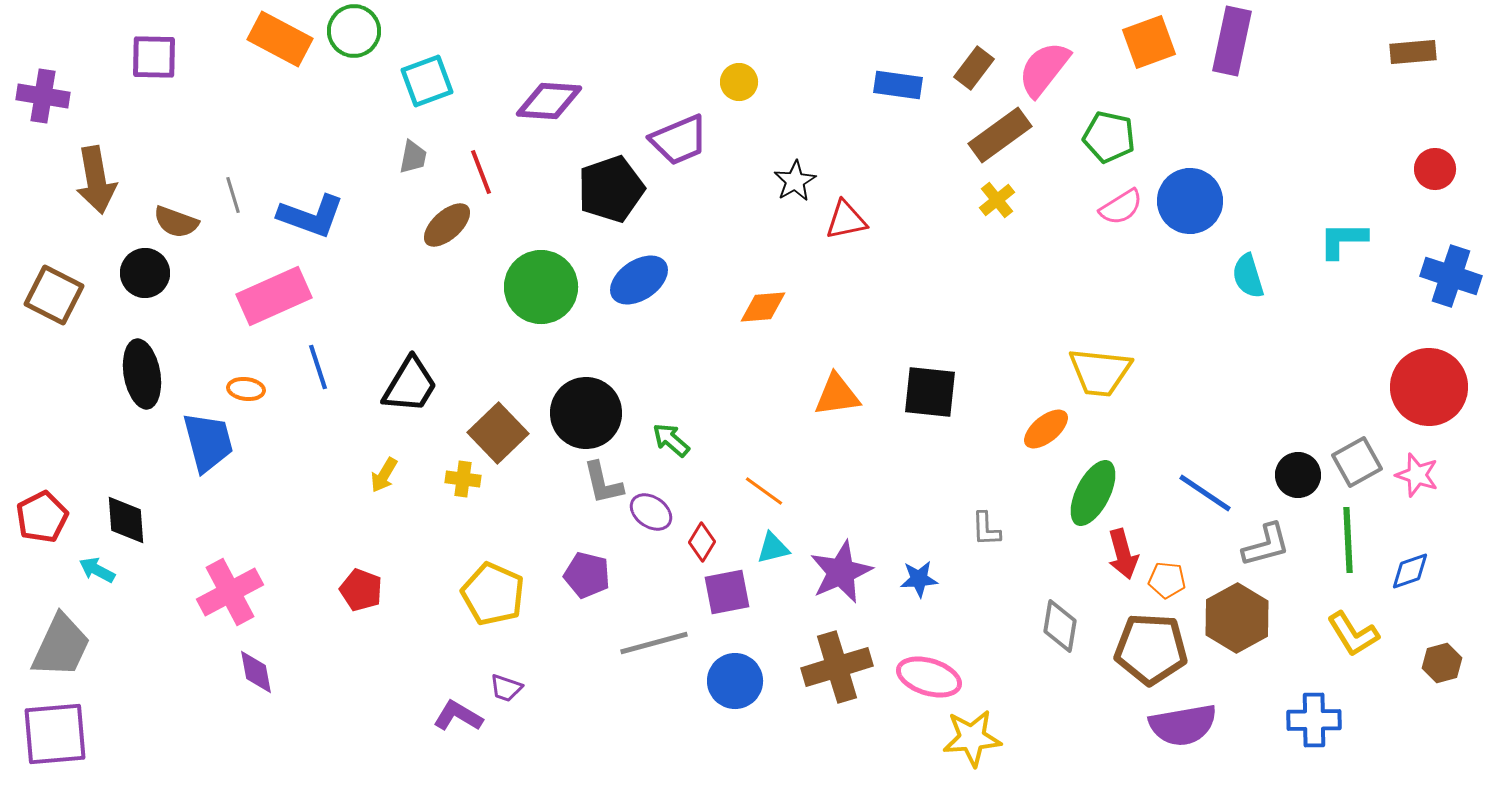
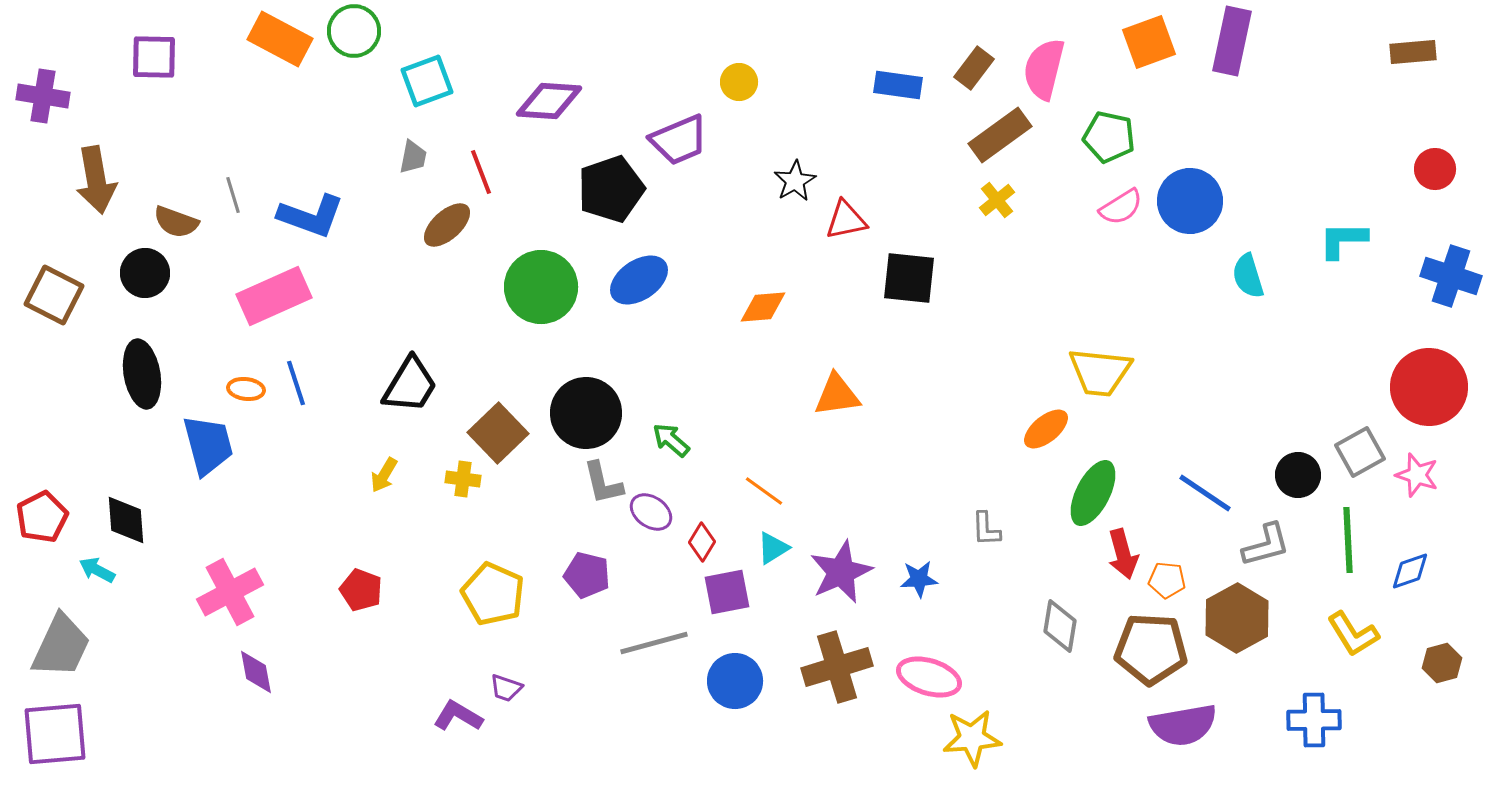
pink semicircle at (1044, 69): rotated 24 degrees counterclockwise
blue line at (318, 367): moved 22 px left, 16 px down
black square at (930, 392): moved 21 px left, 114 px up
blue trapezoid at (208, 442): moved 3 px down
gray square at (1357, 462): moved 3 px right, 10 px up
cyan triangle at (773, 548): rotated 18 degrees counterclockwise
